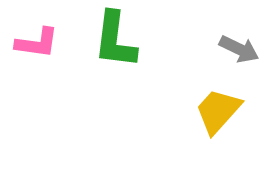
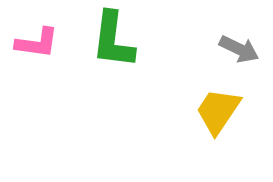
green L-shape: moved 2 px left
yellow trapezoid: rotated 8 degrees counterclockwise
